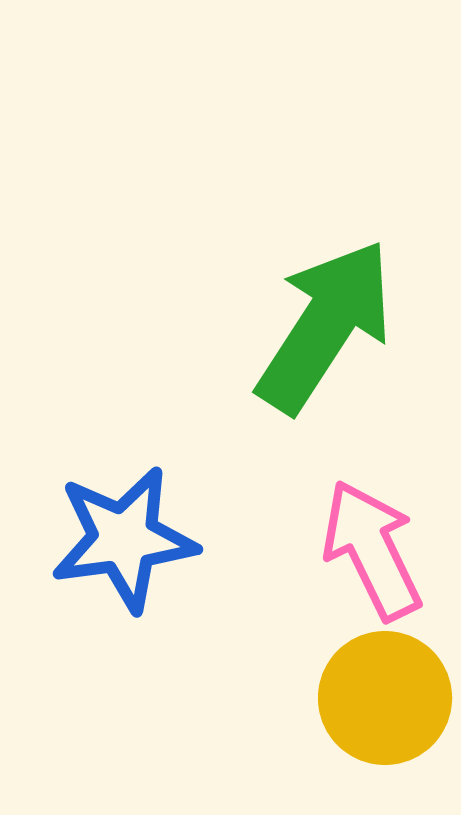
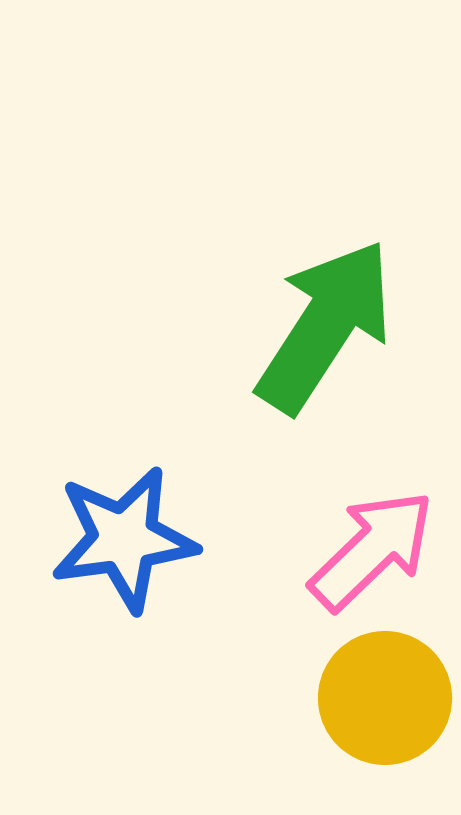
pink arrow: rotated 72 degrees clockwise
